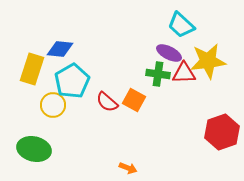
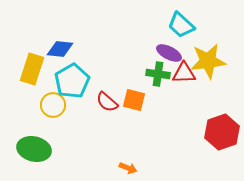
orange square: rotated 15 degrees counterclockwise
